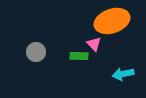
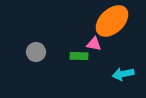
orange ellipse: rotated 24 degrees counterclockwise
pink triangle: rotated 35 degrees counterclockwise
